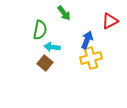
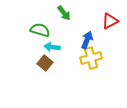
green semicircle: rotated 84 degrees counterclockwise
